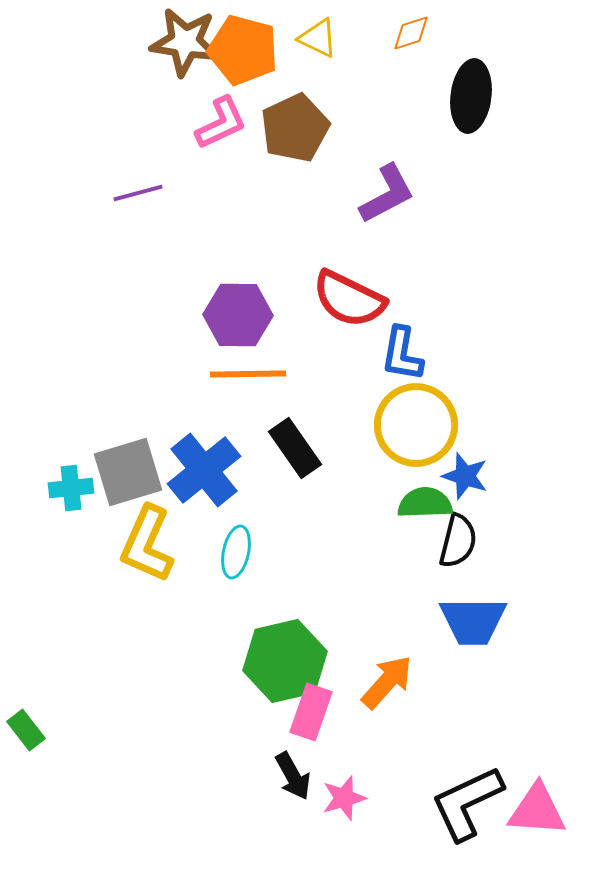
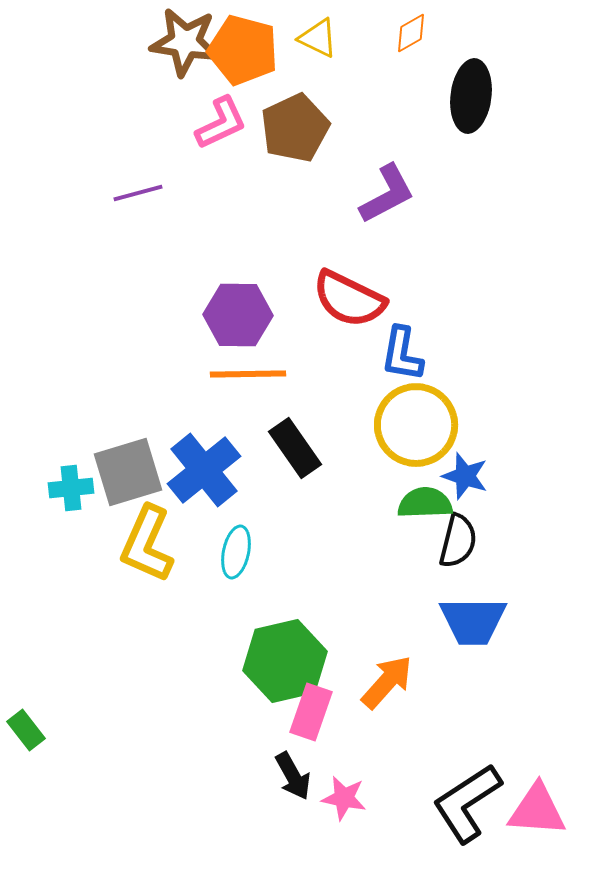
orange diamond: rotated 12 degrees counterclockwise
pink star: rotated 27 degrees clockwise
black L-shape: rotated 8 degrees counterclockwise
